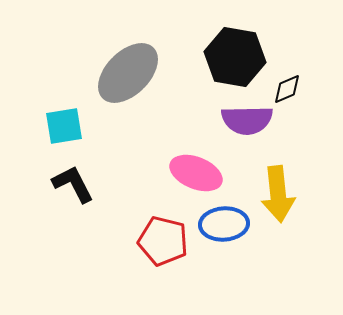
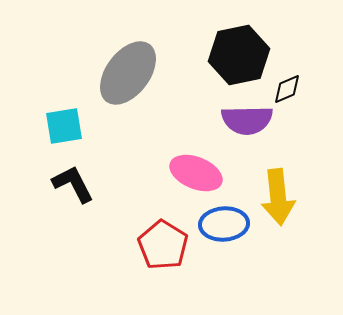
black hexagon: moved 4 px right, 2 px up; rotated 22 degrees counterclockwise
gray ellipse: rotated 8 degrees counterclockwise
yellow arrow: moved 3 px down
red pentagon: moved 4 px down; rotated 18 degrees clockwise
